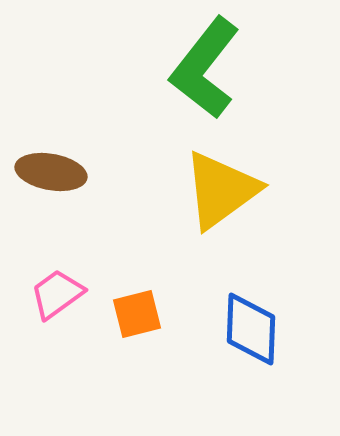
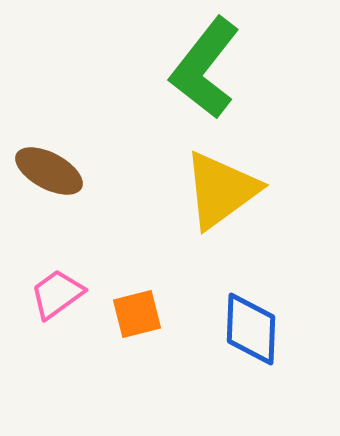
brown ellipse: moved 2 px left, 1 px up; rotated 18 degrees clockwise
